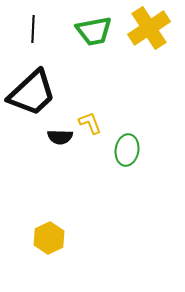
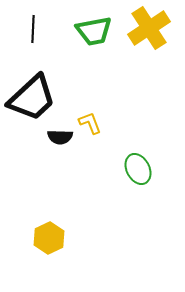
black trapezoid: moved 5 px down
green ellipse: moved 11 px right, 19 px down; rotated 36 degrees counterclockwise
